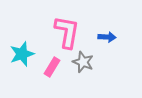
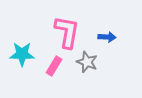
cyan star: rotated 20 degrees clockwise
gray star: moved 4 px right
pink rectangle: moved 2 px right, 1 px up
